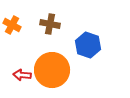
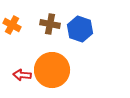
blue hexagon: moved 8 px left, 16 px up
